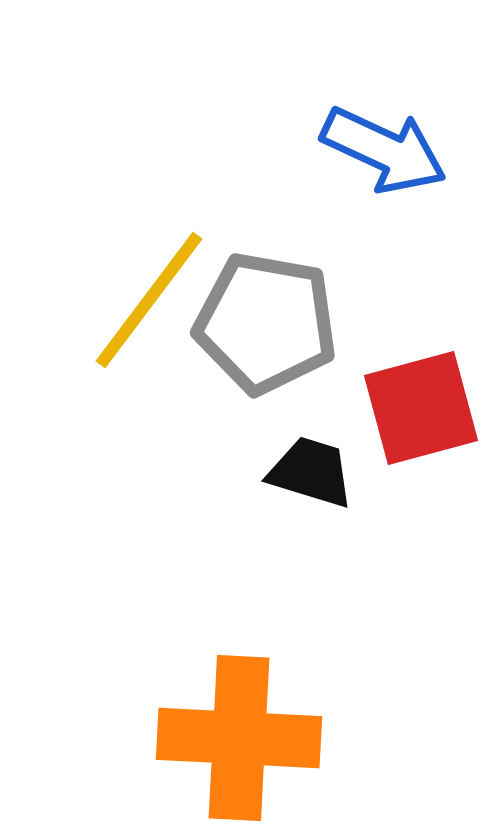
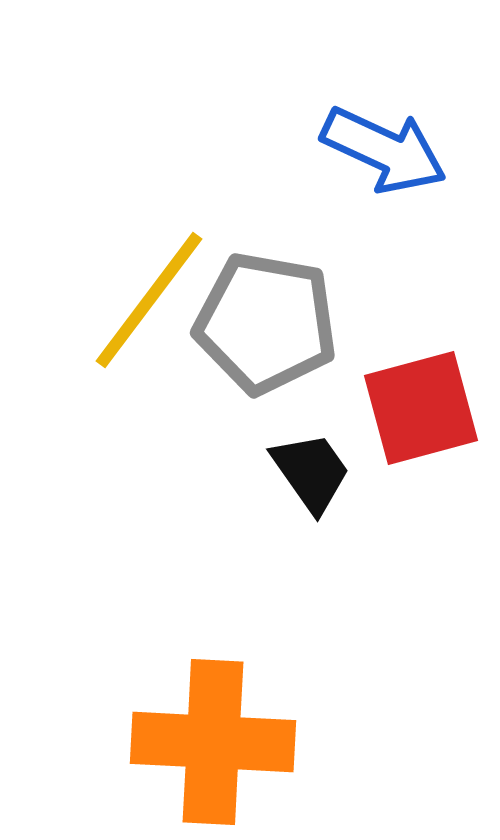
black trapezoid: rotated 38 degrees clockwise
orange cross: moved 26 px left, 4 px down
